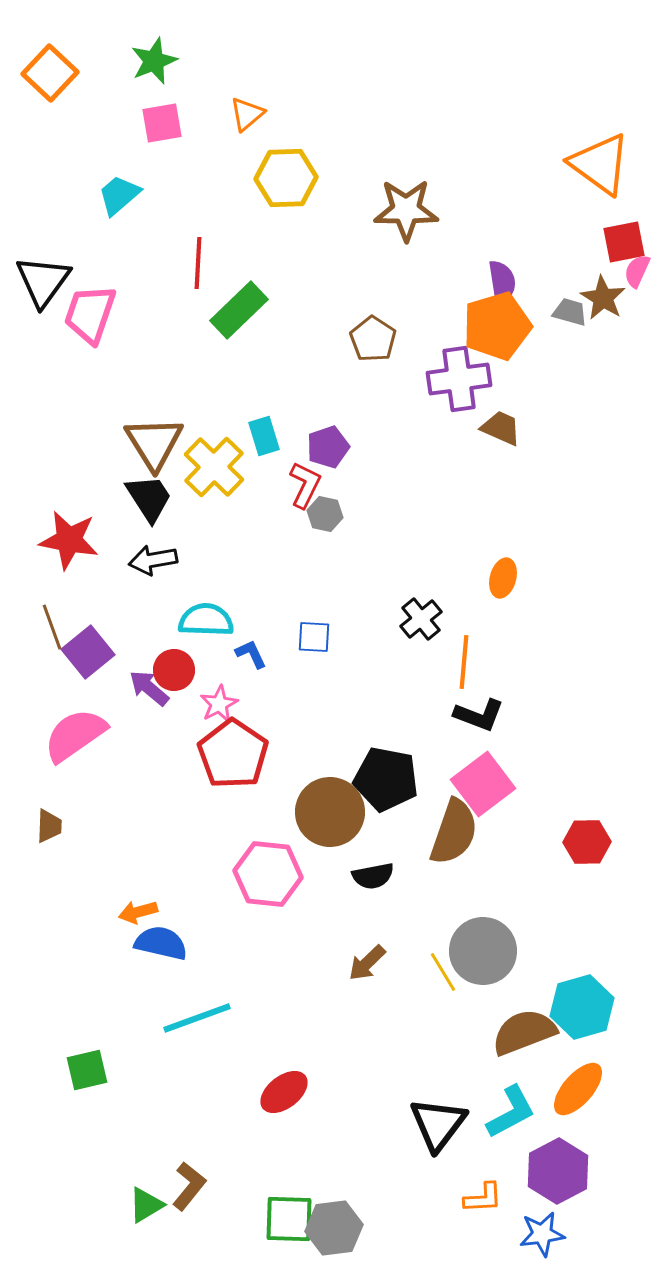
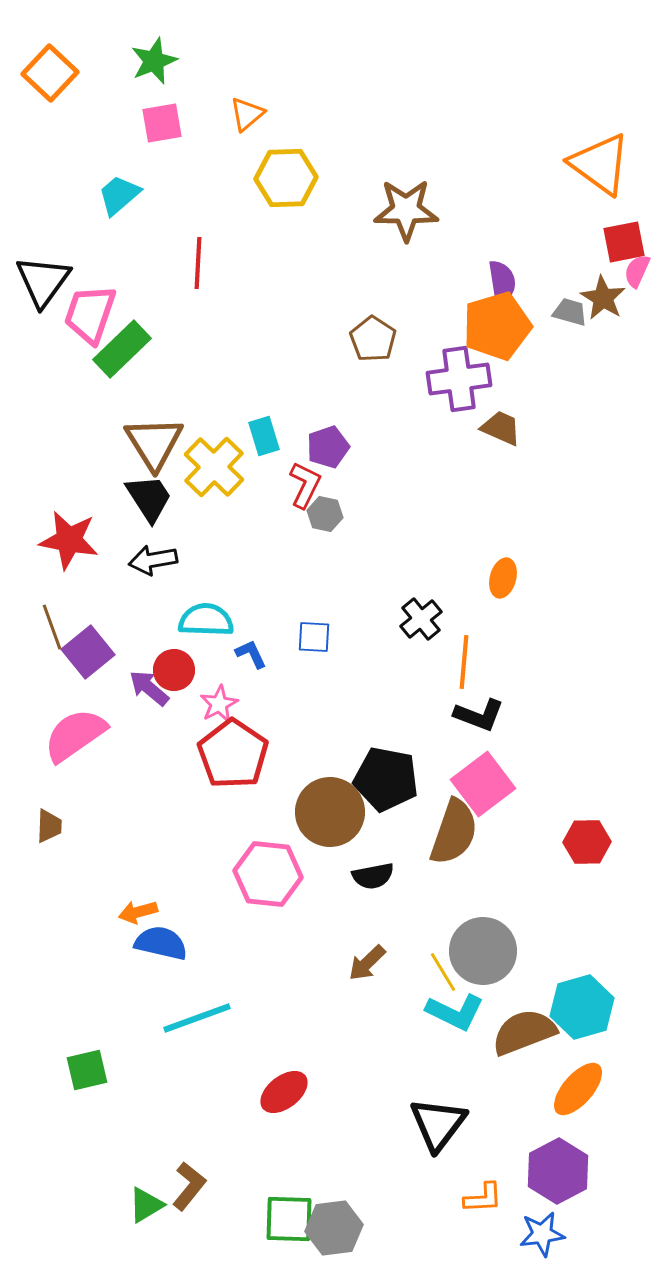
green rectangle at (239, 310): moved 117 px left, 39 px down
cyan L-shape at (511, 1112): moved 56 px left, 100 px up; rotated 54 degrees clockwise
